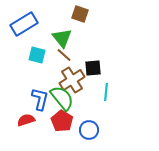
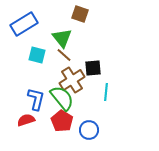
blue L-shape: moved 4 px left
